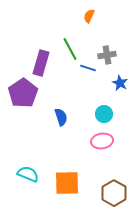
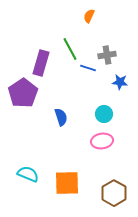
blue star: moved 1 px up; rotated 21 degrees counterclockwise
